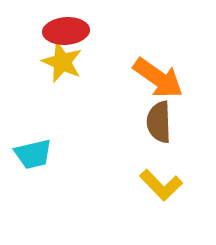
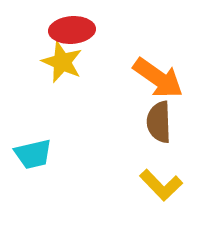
red ellipse: moved 6 px right, 1 px up
